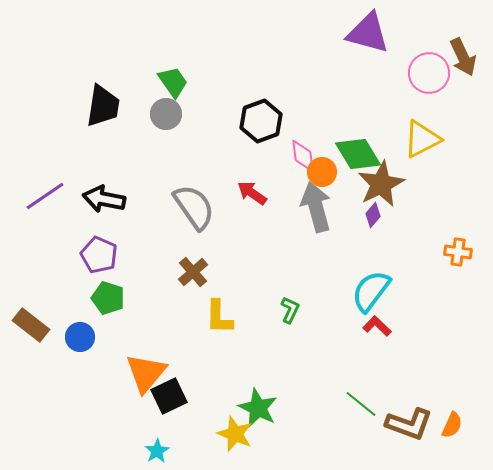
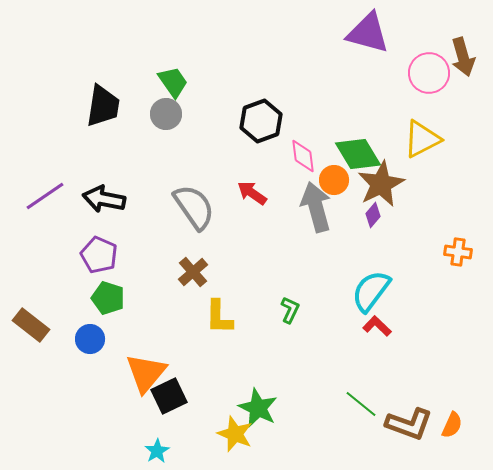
brown arrow: rotated 9 degrees clockwise
orange circle: moved 12 px right, 8 px down
blue circle: moved 10 px right, 2 px down
